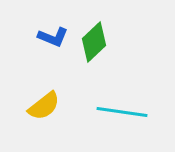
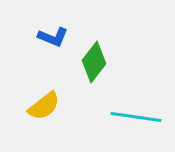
green diamond: moved 20 px down; rotated 9 degrees counterclockwise
cyan line: moved 14 px right, 5 px down
